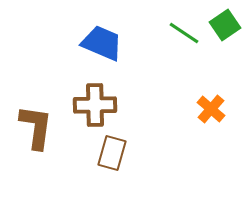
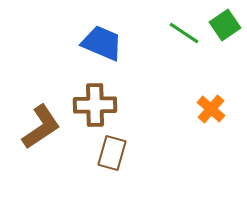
brown L-shape: moved 5 px right; rotated 48 degrees clockwise
